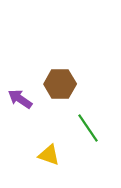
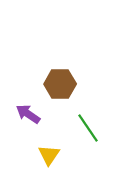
purple arrow: moved 8 px right, 15 px down
yellow triangle: rotated 45 degrees clockwise
